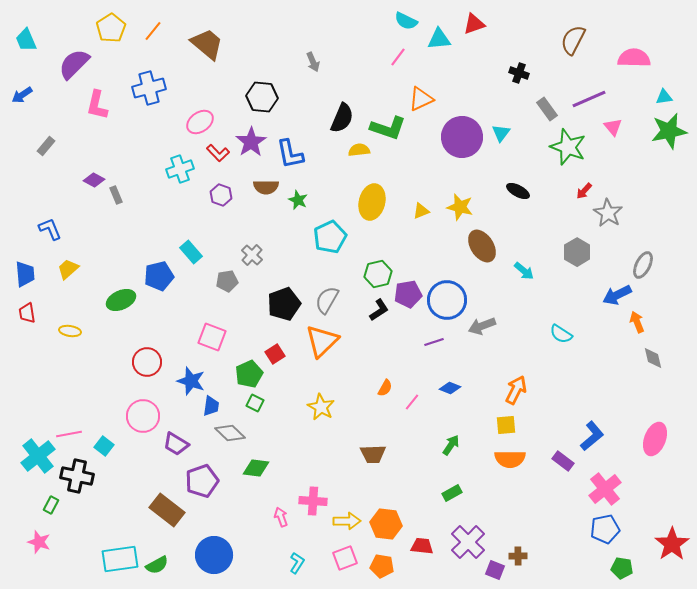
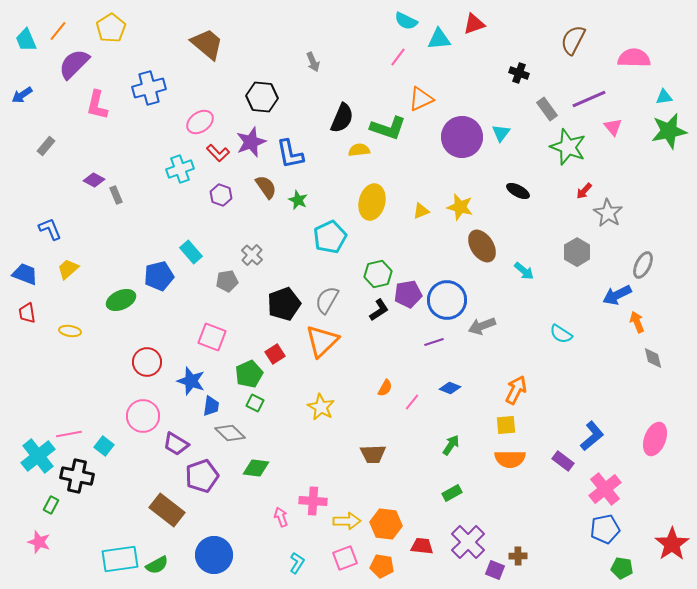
orange line at (153, 31): moved 95 px left
purple star at (251, 142): rotated 12 degrees clockwise
brown semicircle at (266, 187): rotated 125 degrees counterclockwise
blue trapezoid at (25, 274): rotated 64 degrees counterclockwise
purple pentagon at (202, 481): moved 5 px up
